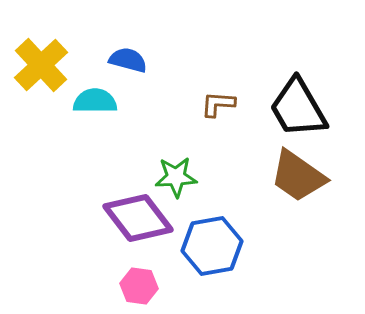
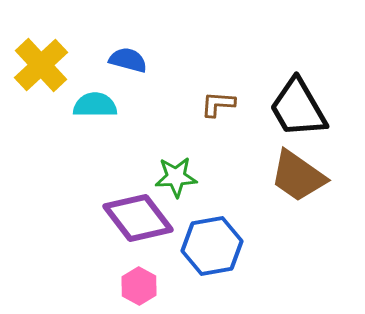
cyan semicircle: moved 4 px down
pink hexagon: rotated 21 degrees clockwise
